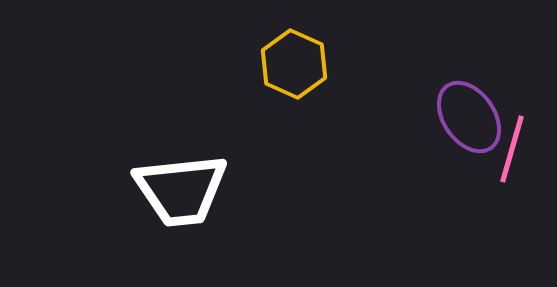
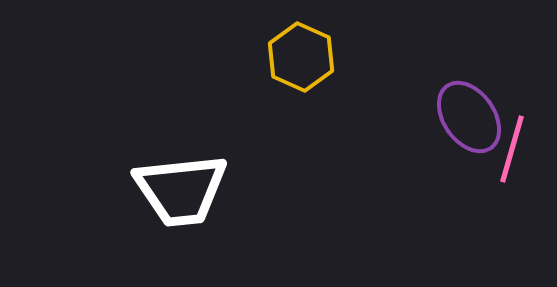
yellow hexagon: moved 7 px right, 7 px up
